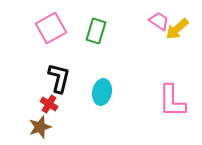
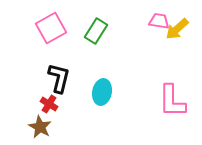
pink trapezoid: rotated 25 degrees counterclockwise
green rectangle: rotated 15 degrees clockwise
brown star: rotated 25 degrees counterclockwise
